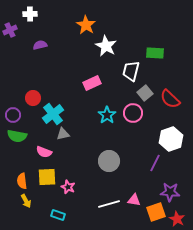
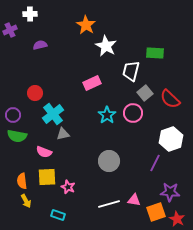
red circle: moved 2 px right, 5 px up
